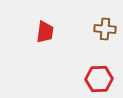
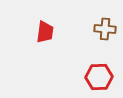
red hexagon: moved 2 px up
